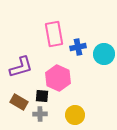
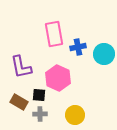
purple L-shape: rotated 95 degrees clockwise
black square: moved 3 px left, 1 px up
